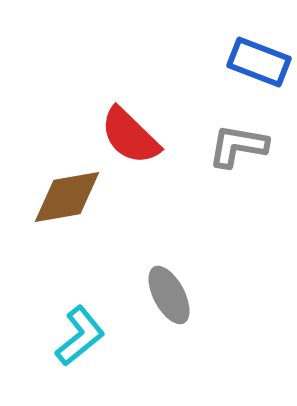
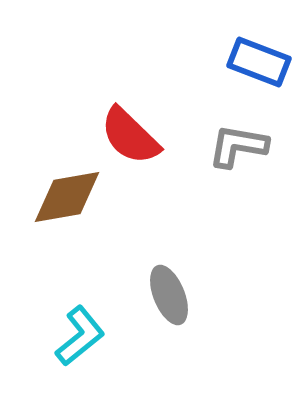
gray ellipse: rotated 6 degrees clockwise
